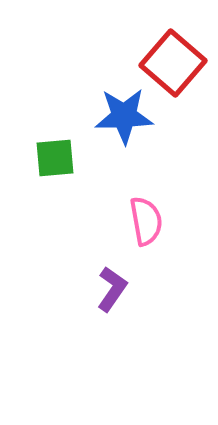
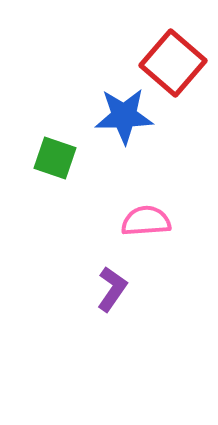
green square: rotated 24 degrees clockwise
pink semicircle: rotated 84 degrees counterclockwise
